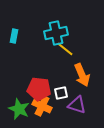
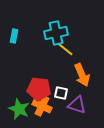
white square: rotated 24 degrees clockwise
